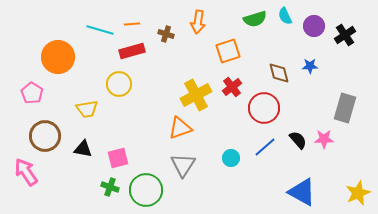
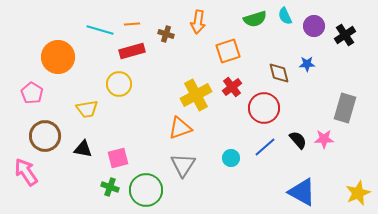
blue star: moved 3 px left, 2 px up
